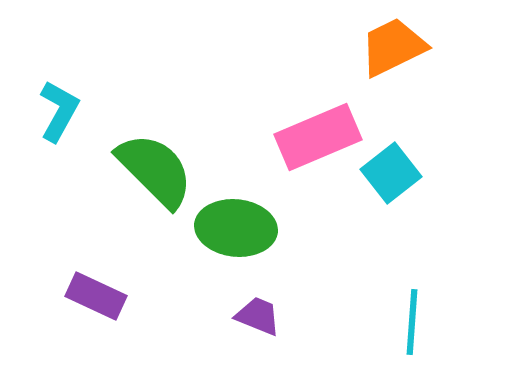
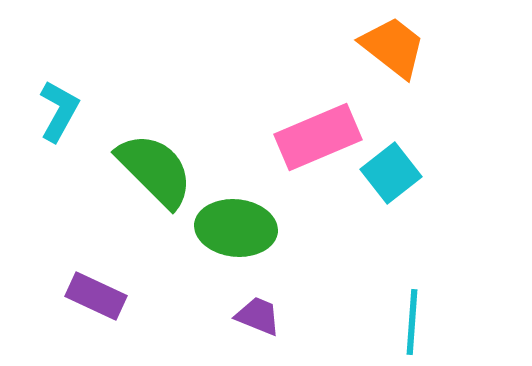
orange trapezoid: rotated 64 degrees clockwise
